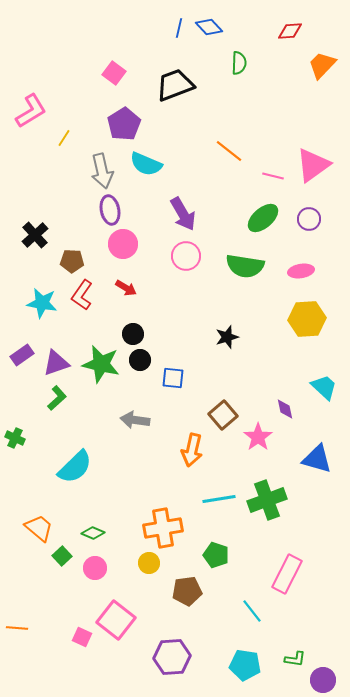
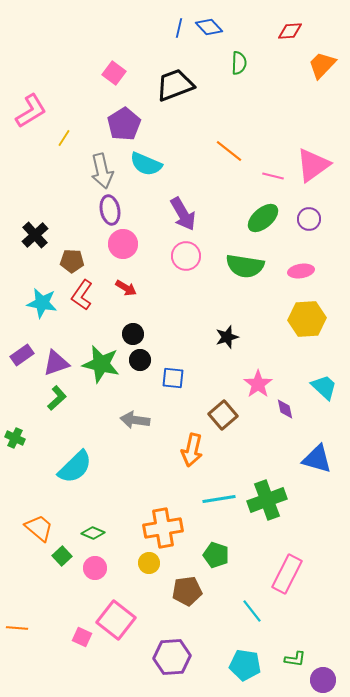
pink star at (258, 437): moved 53 px up
